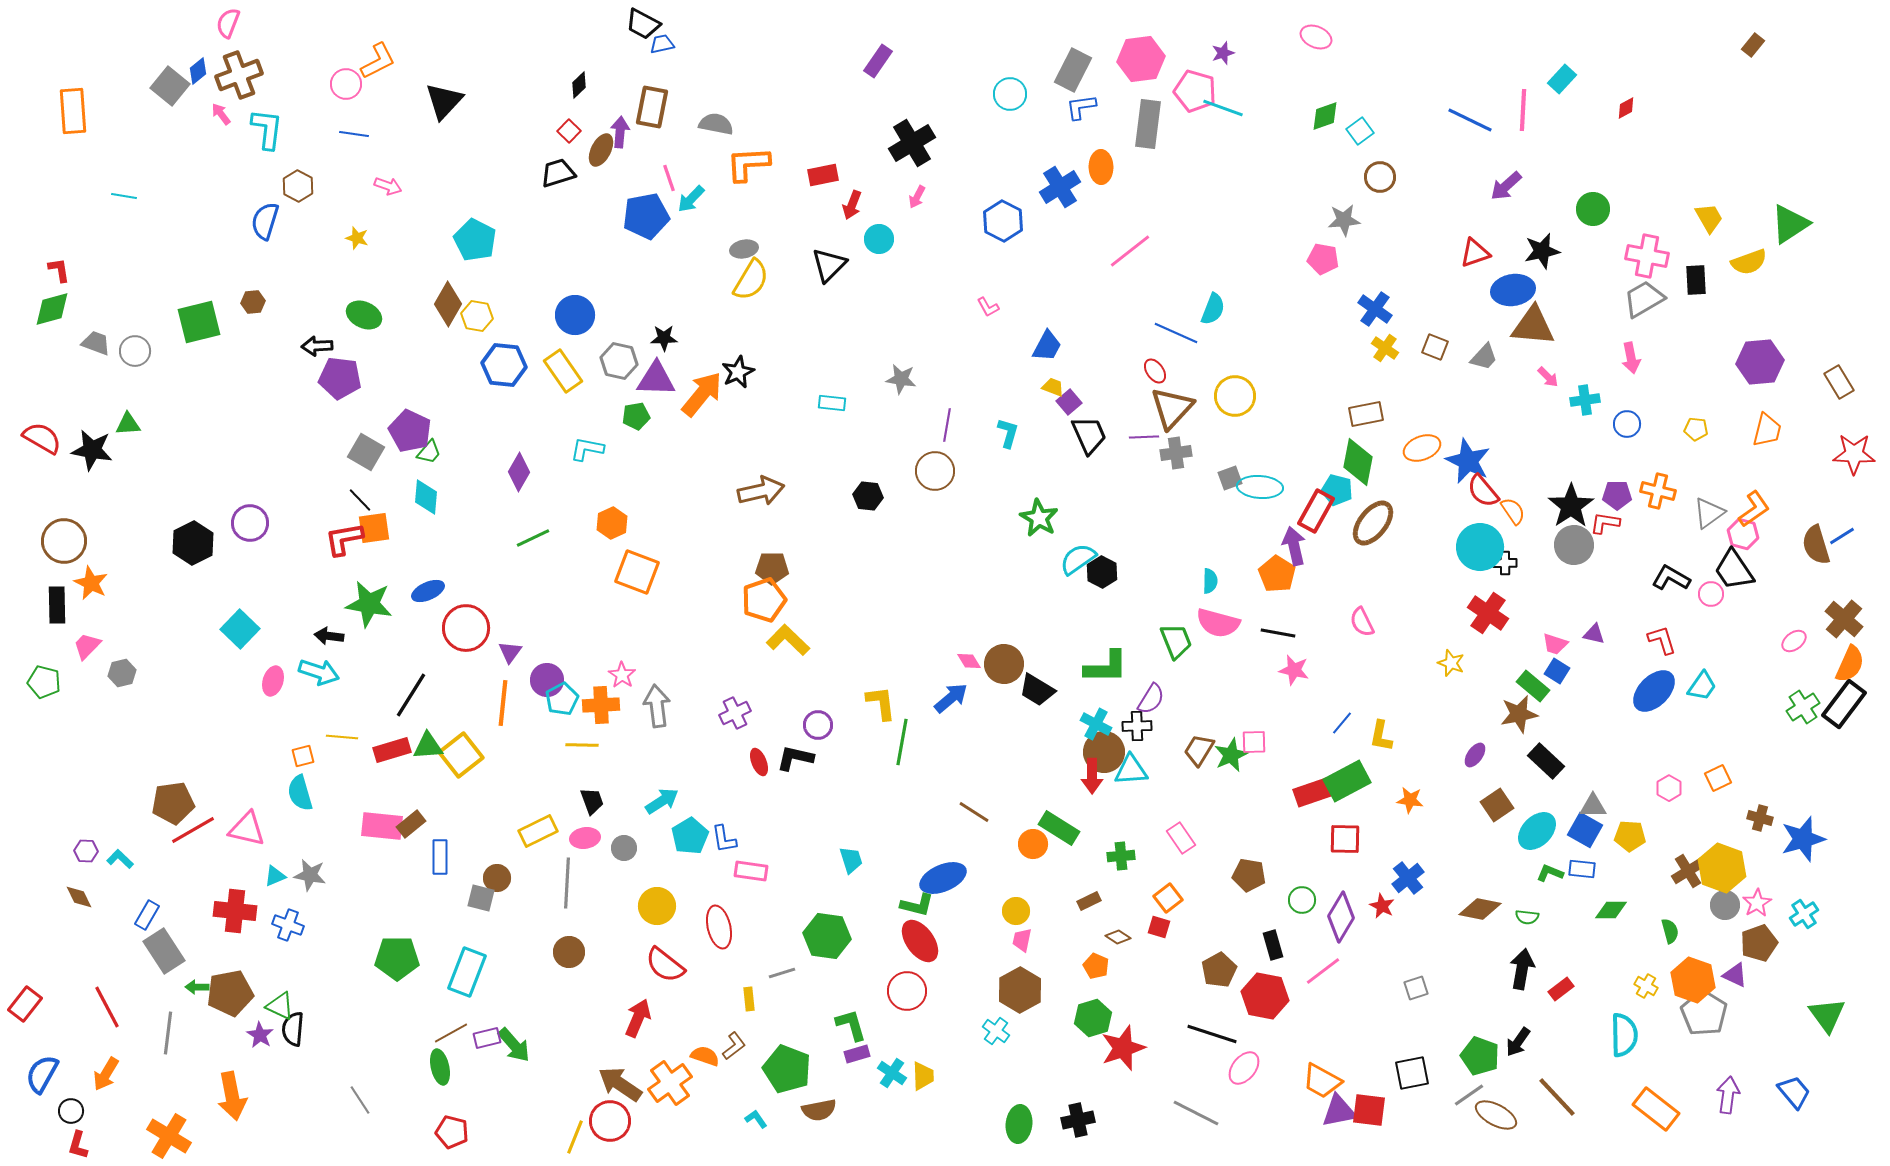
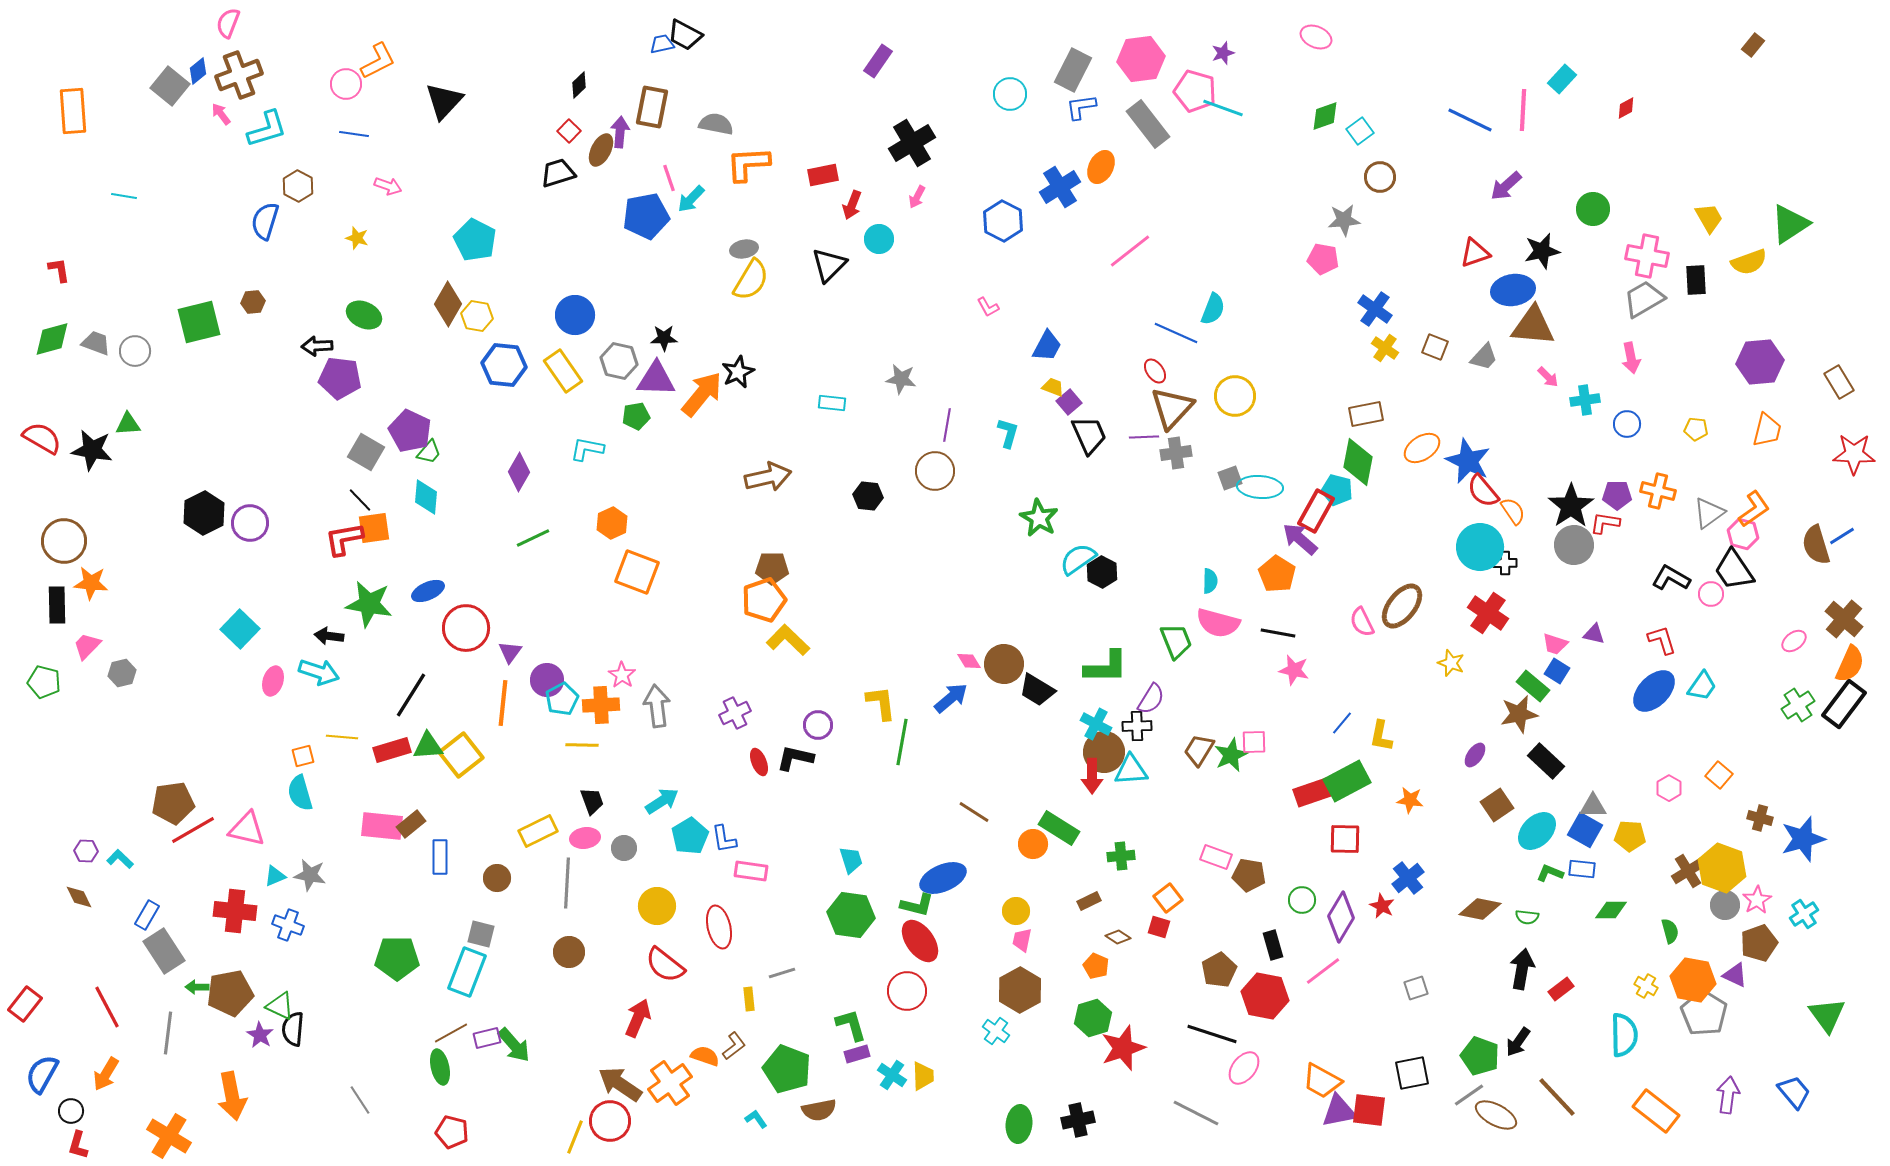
black trapezoid at (643, 24): moved 42 px right, 11 px down
gray rectangle at (1148, 124): rotated 45 degrees counterclockwise
cyan L-shape at (267, 129): rotated 66 degrees clockwise
orange ellipse at (1101, 167): rotated 28 degrees clockwise
green diamond at (52, 309): moved 30 px down
orange ellipse at (1422, 448): rotated 12 degrees counterclockwise
brown arrow at (761, 491): moved 7 px right, 14 px up
brown ellipse at (1373, 523): moved 29 px right, 83 px down
black hexagon at (193, 543): moved 11 px right, 30 px up
purple arrow at (1294, 546): moved 6 px right, 7 px up; rotated 36 degrees counterclockwise
orange star at (91, 583): rotated 20 degrees counterclockwise
green cross at (1803, 707): moved 5 px left, 2 px up
orange square at (1718, 778): moved 1 px right, 3 px up; rotated 24 degrees counterclockwise
pink rectangle at (1181, 838): moved 35 px right, 19 px down; rotated 36 degrees counterclockwise
gray square at (481, 898): moved 36 px down
pink star at (1757, 903): moved 3 px up
green hexagon at (827, 936): moved 24 px right, 21 px up
orange hexagon at (1693, 980): rotated 9 degrees counterclockwise
cyan cross at (892, 1073): moved 2 px down
orange rectangle at (1656, 1109): moved 2 px down
